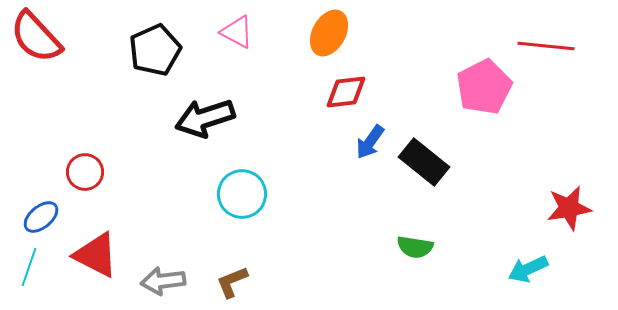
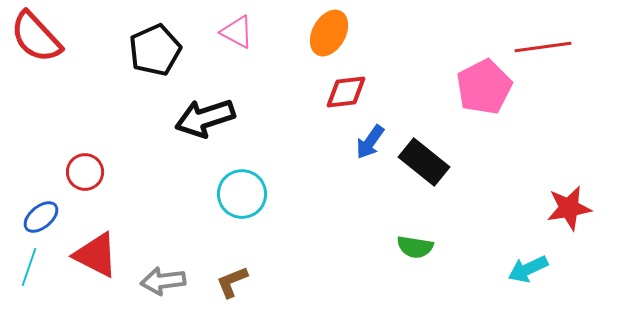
red line: moved 3 px left, 1 px down; rotated 14 degrees counterclockwise
